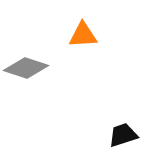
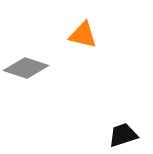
orange triangle: rotated 16 degrees clockwise
